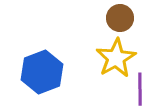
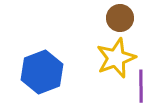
yellow star: rotated 9 degrees clockwise
purple line: moved 1 px right, 3 px up
